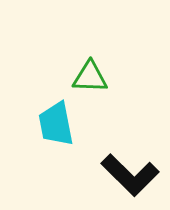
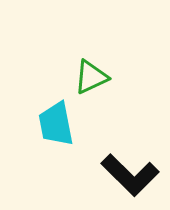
green triangle: moved 1 px right; rotated 27 degrees counterclockwise
